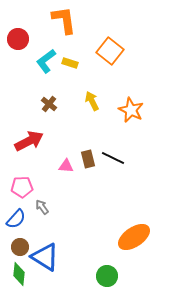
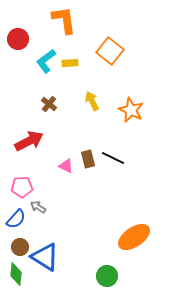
yellow rectangle: rotated 21 degrees counterclockwise
pink triangle: rotated 21 degrees clockwise
gray arrow: moved 4 px left; rotated 21 degrees counterclockwise
green diamond: moved 3 px left
